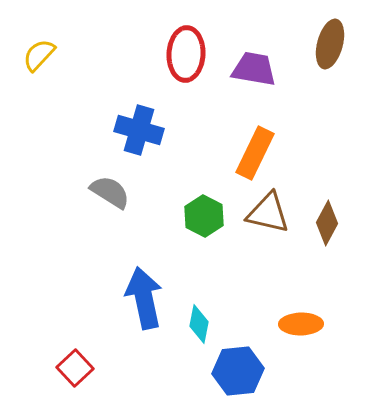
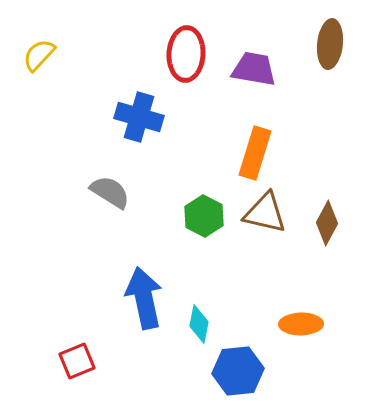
brown ellipse: rotated 9 degrees counterclockwise
blue cross: moved 13 px up
orange rectangle: rotated 9 degrees counterclockwise
brown triangle: moved 3 px left
red square: moved 2 px right, 7 px up; rotated 21 degrees clockwise
